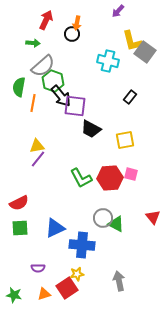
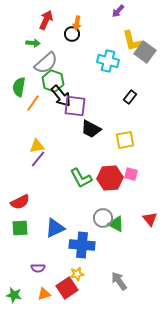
gray semicircle: moved 3 px right, 3 px up
orange line: rotated 24 degrees clockwise
red semicircle: moved 1 px right, 1 px up
red triangle: moved 3 px left, 2 px down
gray arrow: rotated 24 degrees counterclockwise
